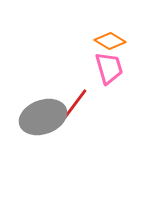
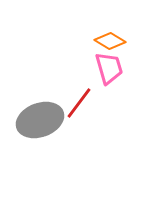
red line: moved 4 px right, 1 px up
gray ellipse: moved 3 px left, 3 px down
